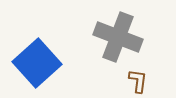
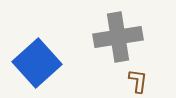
gray cross: rotated 30 degrees counterclockwise
